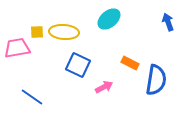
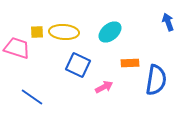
cyan ellipse: moved 1 px right, 13 px down
pink trapezoid: rotated 28 degrees clockwise
orange rectangle: rotated 30 degrees counterclockwise
